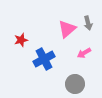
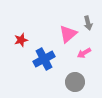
pink triangle: moved 1 px right, 5 px down
gray circle: moved 2 px up
